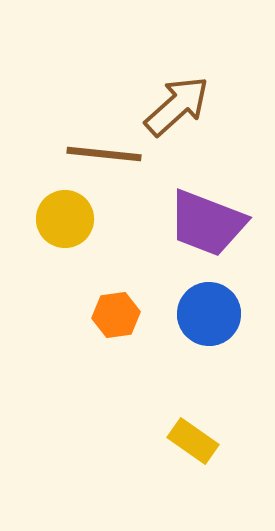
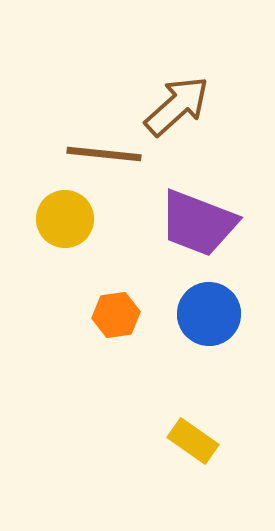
purple trapezoid: moved 9 px left
